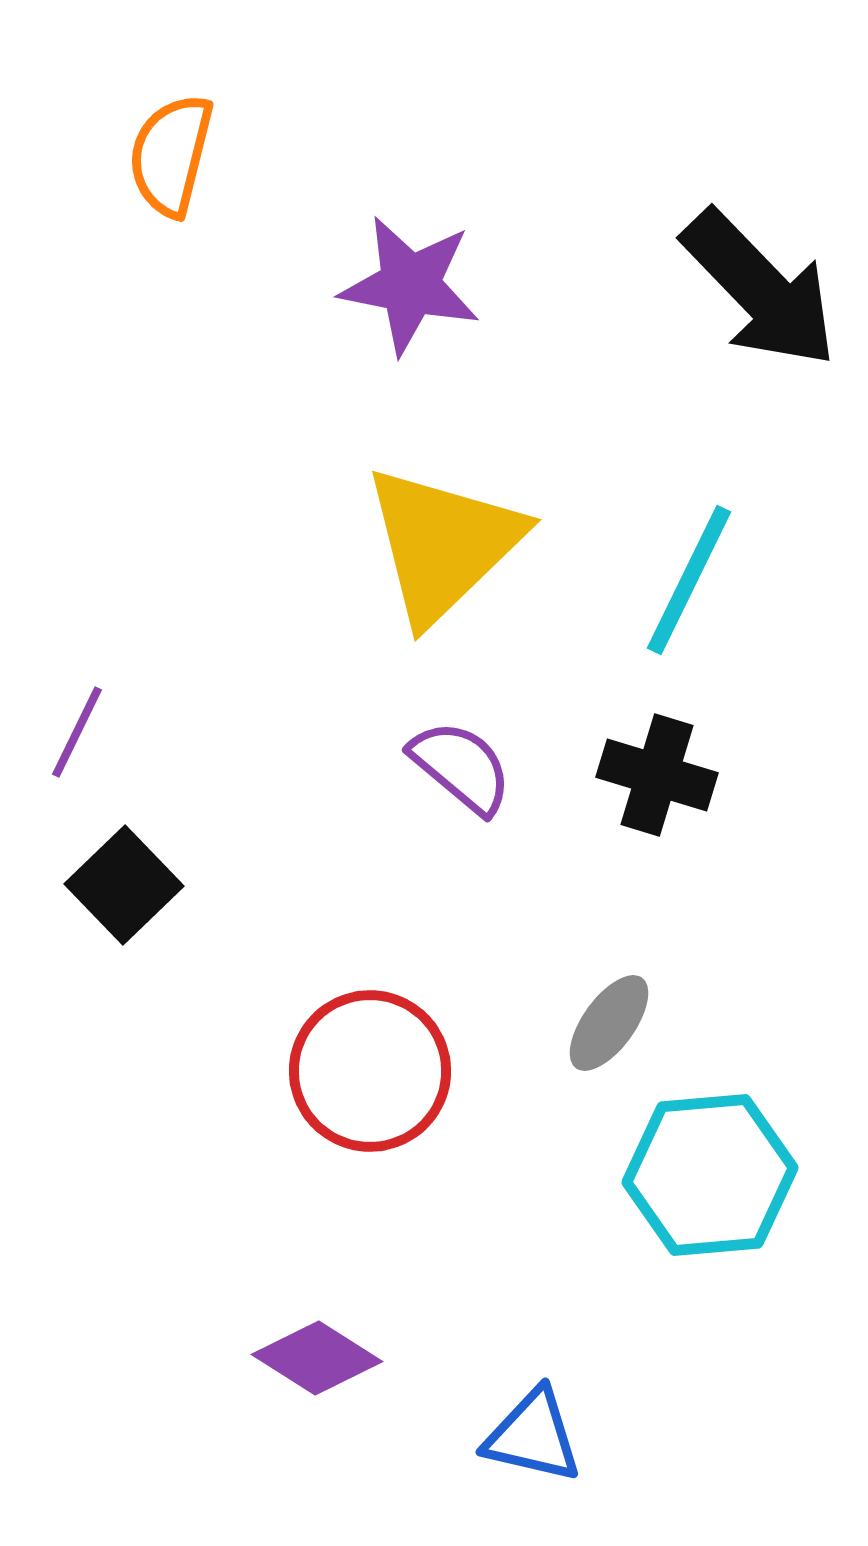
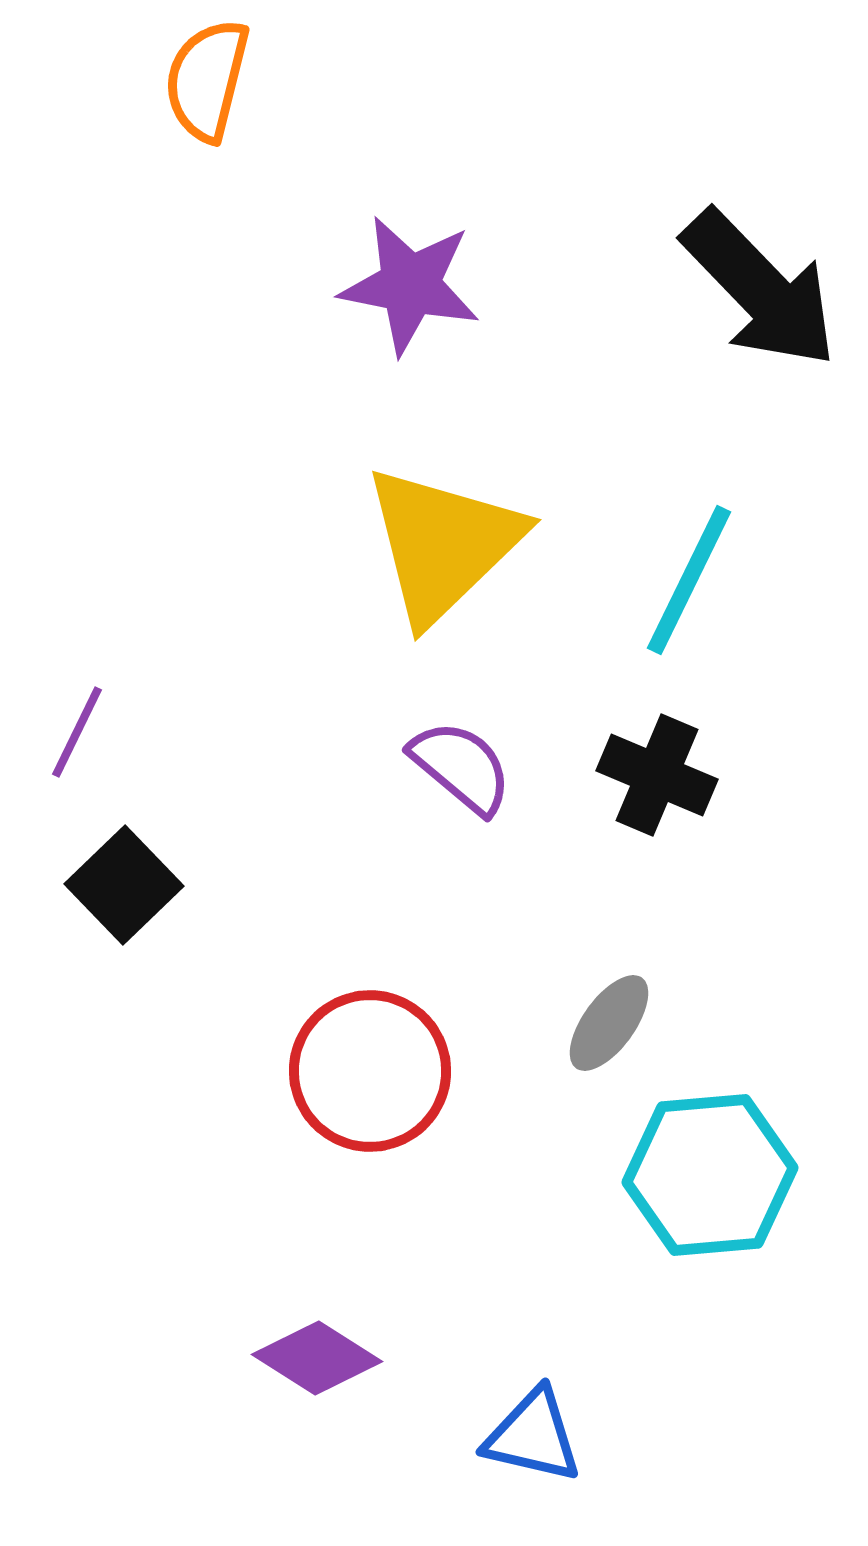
orange semicircle: moved 36 px right, 75 px up
black cross: rotated 6 degrees clockwise
